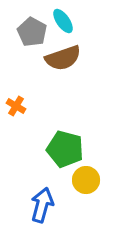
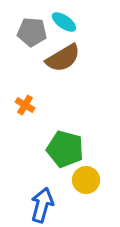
cyan ellipse: moved 1 px right, 1 px down; rotated 20 degrees counterclockwise
gray pentagon: rotated 24 degrees counterclockwise
brown semicircle: rotated 12 degrees counterclockwise
orange cross: moved 9 px right, 1 px up
